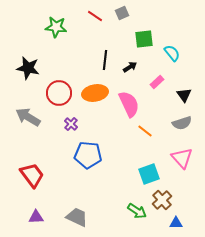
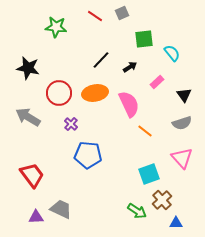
black line: moved 4 px left; rotated 36 degrees clockwise
gray trapezoid: moved 16 px left, 8 px up
